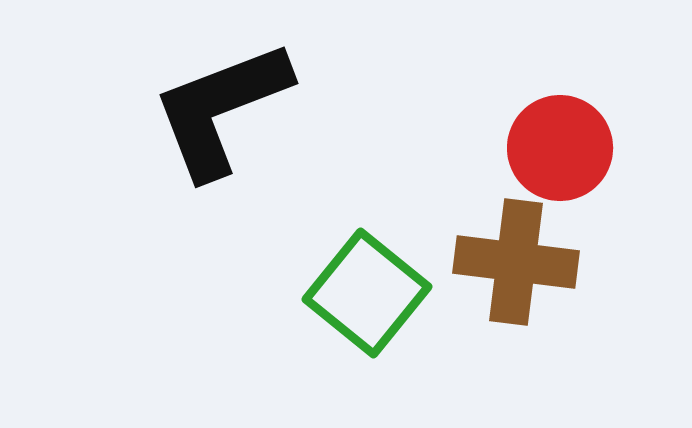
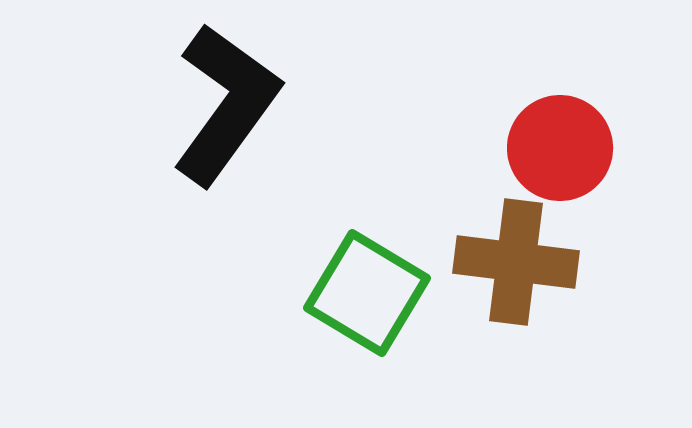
black L-shape: moved 5 px right, 5 px up; rotated 147 degrees clockwise
green square: rotated 8 degrees counterclockwise
